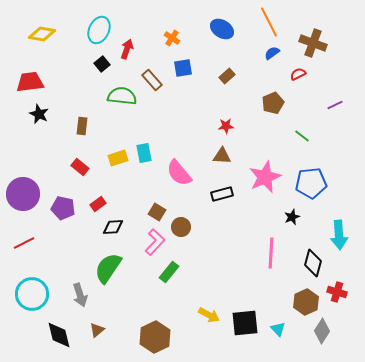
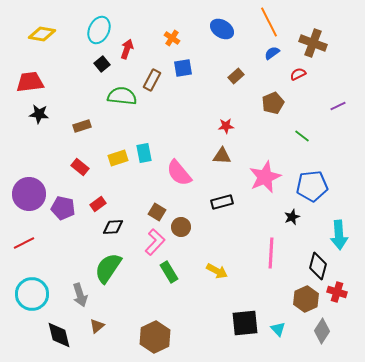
brown rectangle at (227, 76): moved 9 px right
brown rectangle at (152, 80): rotated 70 degrees clockwise
purple line at (335, 105): moved 3 px right, 1 px down
black star at (39, 114): rotated 18 degrees counterclockwise
brown rectangle at (82, 126): rotated 66 degrees clockwise
blue pentagon at (311, 183): moved 1 px right, 3 px down
purple circle at (23, 194): moved 6 px right
black rectangle at (222, 194): moved 8 px down
black diamond at (313, 263): moved 5 px right, 3 px down
green rectangle at (169, 272): rotated 70 degrees counterclockwise
brown hexagon at (306, 302): moved 3 px up
yellow arrow at (209, 315): moved 8 px right, 44 px up
brown triangle at (97, 330): moved 4 px up
